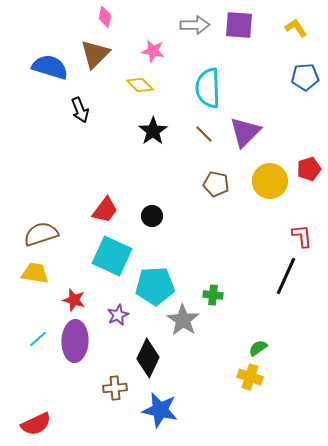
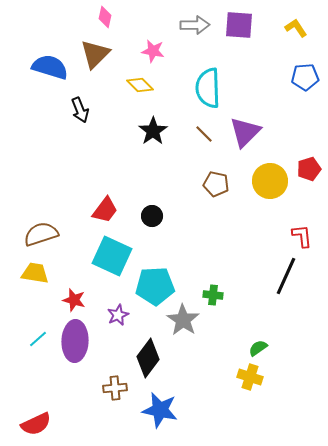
black diamond: rotated 12 degrees clockwise
